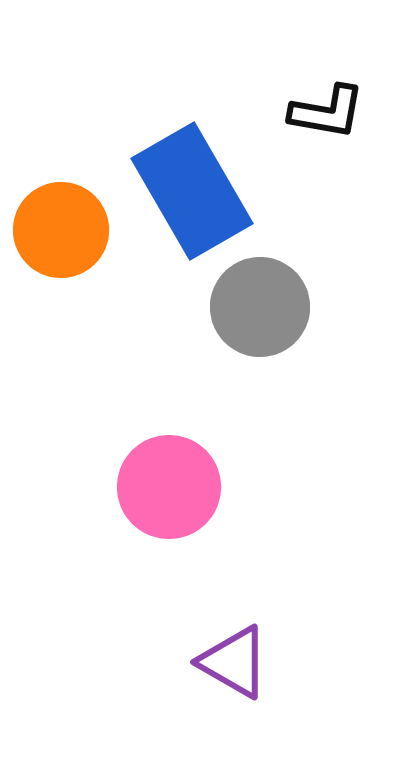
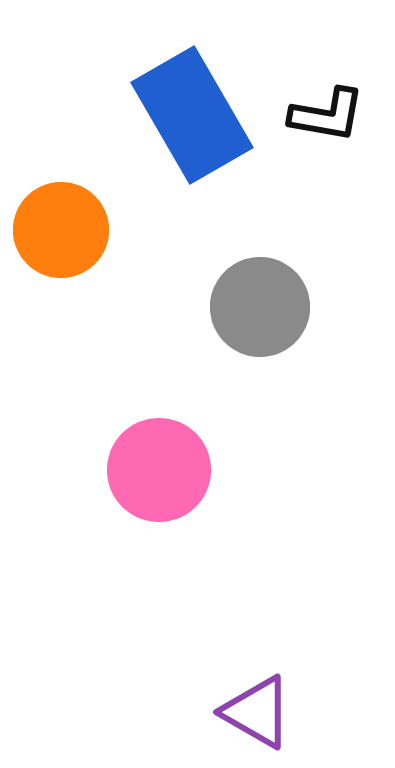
black L-shape: moved 3 px down
blue rectangle: moved 76 px up
pink circle: moved 10 px left, 17 px up
purple triangle: moved 23 px right, 50 px down
